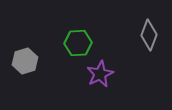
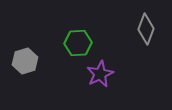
gray diamond: moved 3 px left, 6 px up
